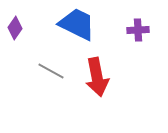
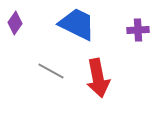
purple diamond: moved 5 px up
red arrow: moved 1 px right, 1 px down
